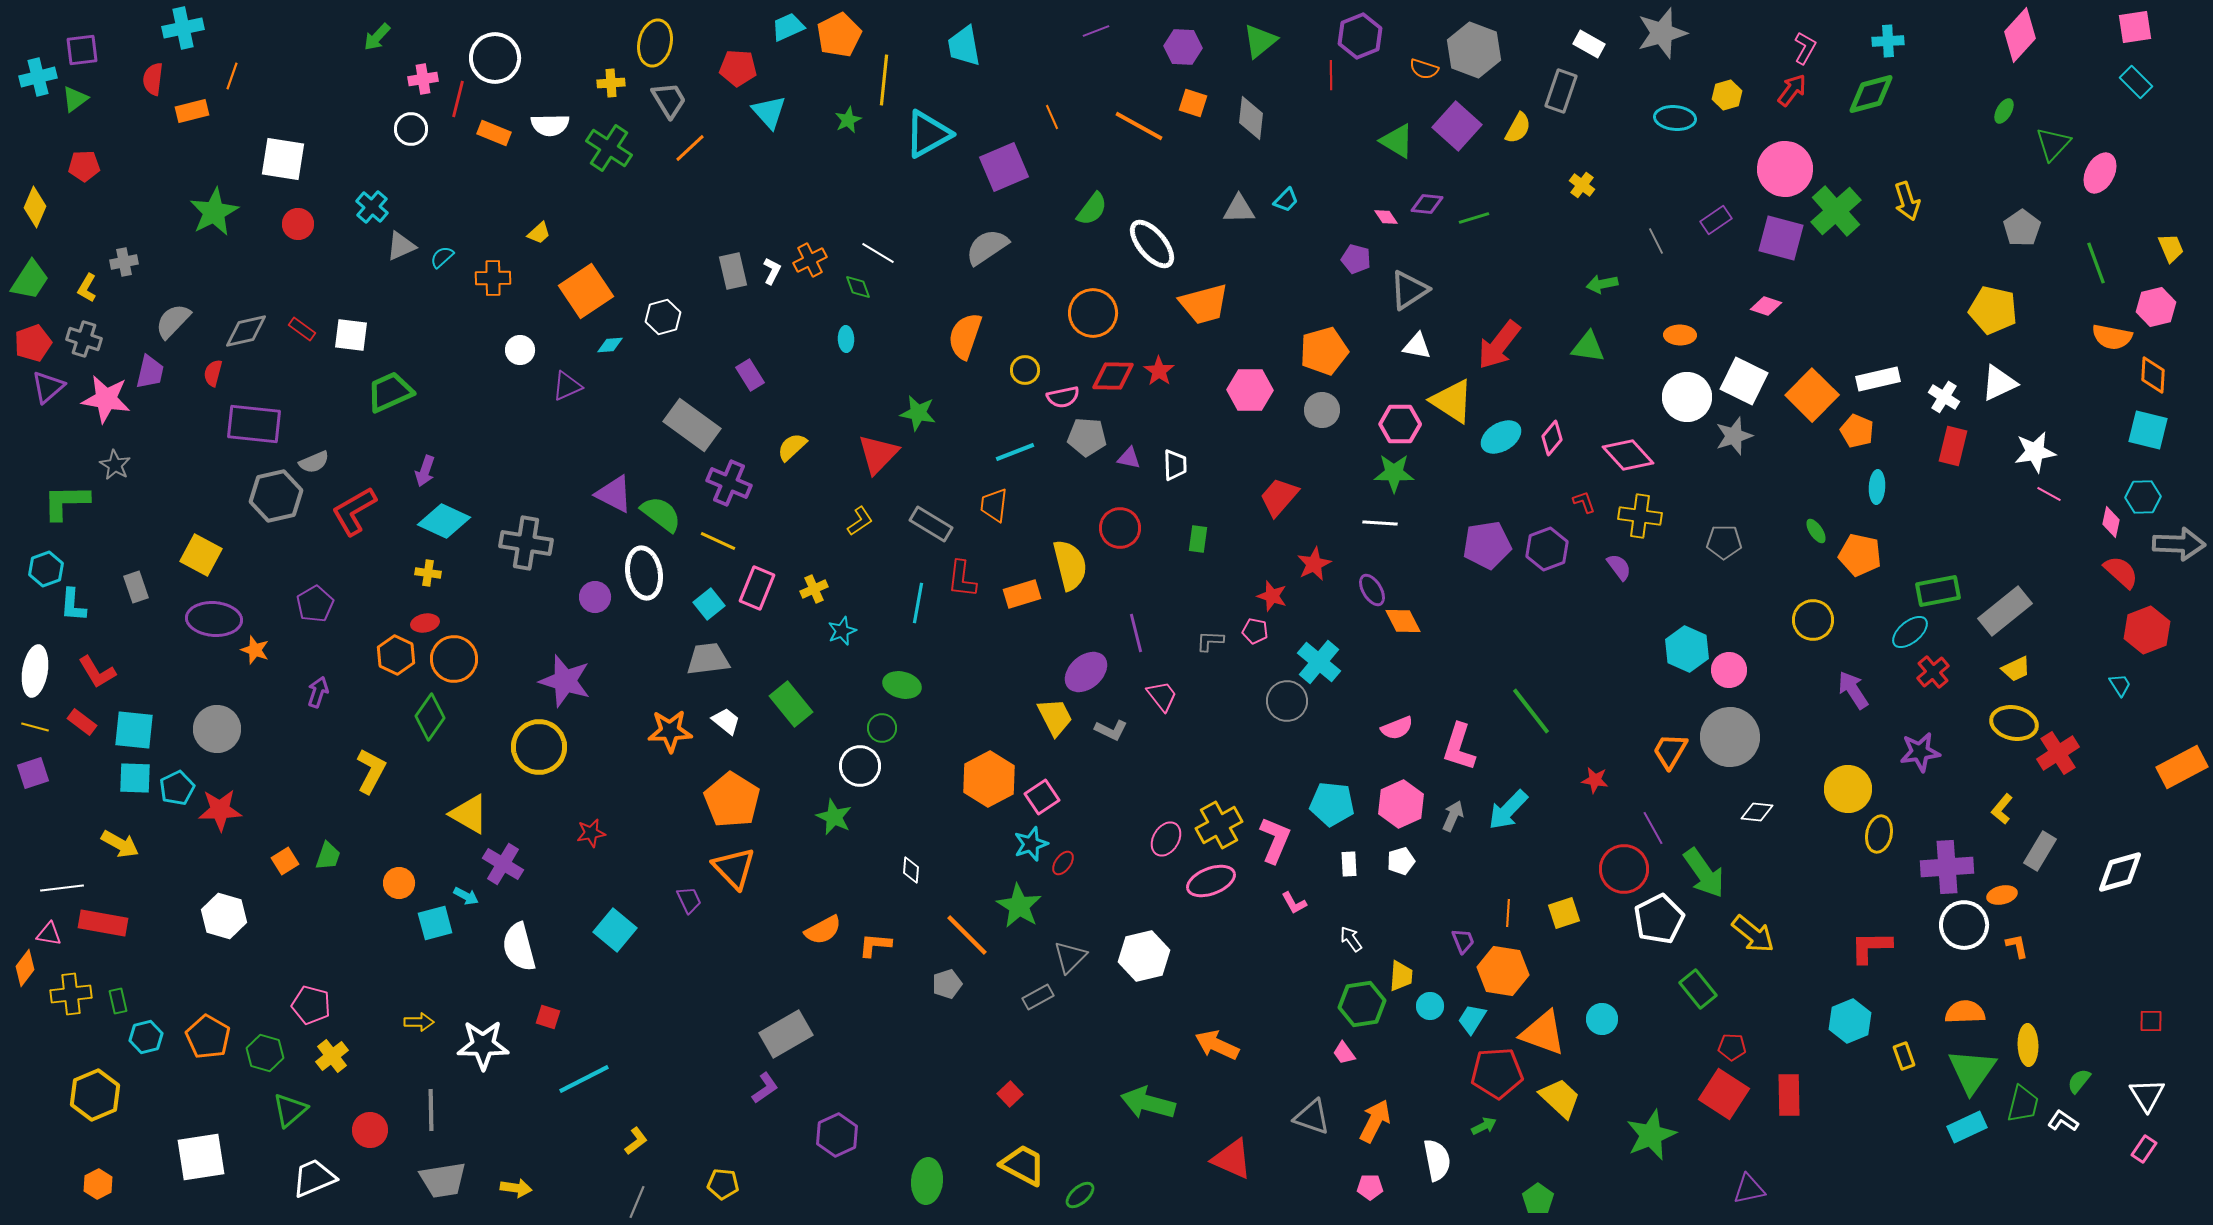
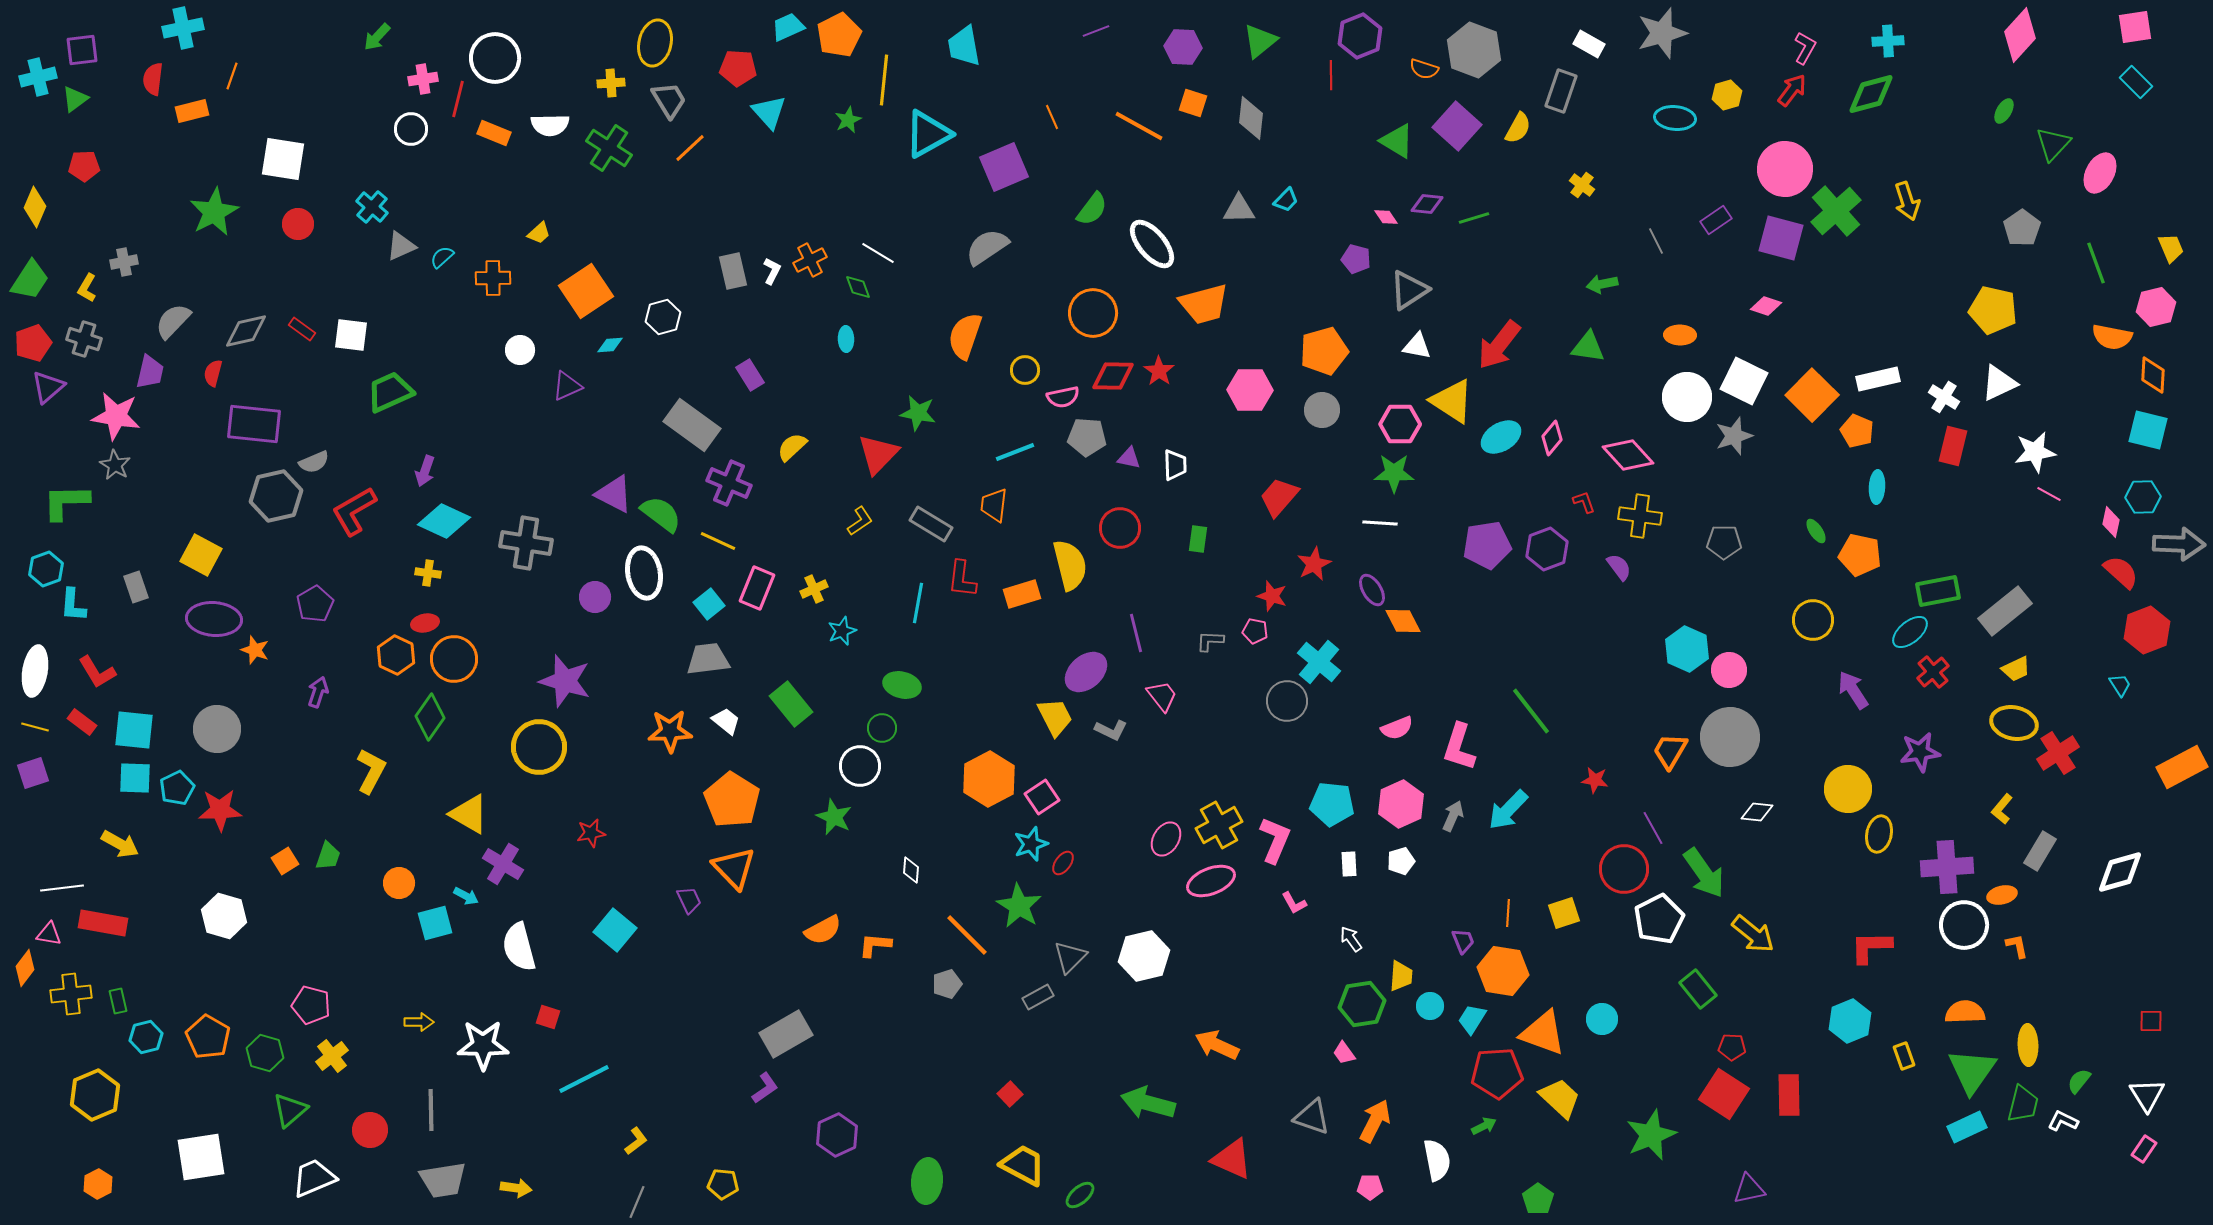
pink star at (106, 399): moved 10 px right, 17 px down
white L-shape at (2063, 1121): rotated 8 degrees counterclockwise
